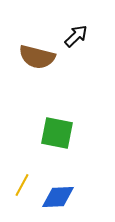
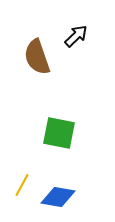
brown semicircle: rotated 57 degrees clockwise
green square: moved 2 px right
blue diamond: rotated 12 degrees clockwise
